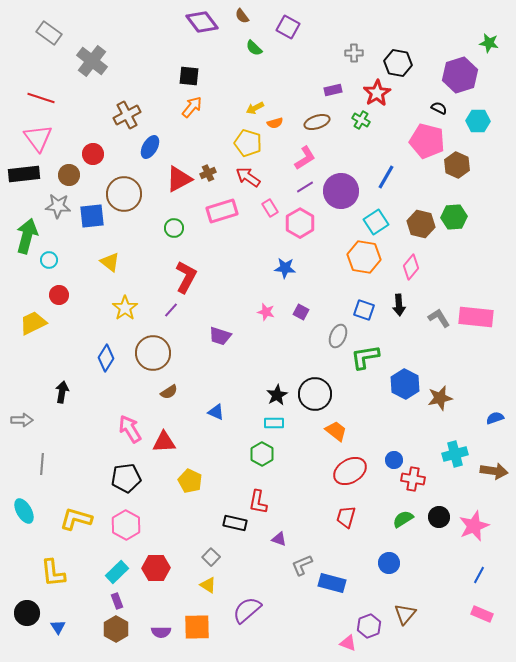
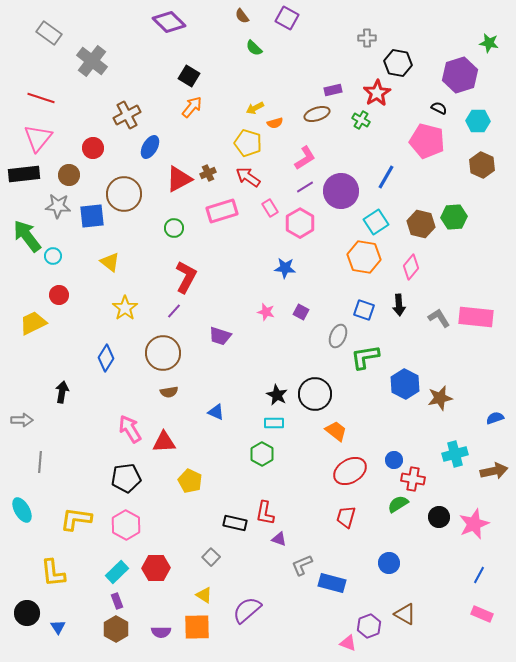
purple diamond at (202, 22): moved 33 px left; rotated 8 degrees counterclockwise
purple square at (288, 27): moved 1 px left, 9 px up
gray cross at (354, 53): moved 13 px right, 15 px up
black square at (189, 76): rotated 25 degrees clockwise
brown ellipse at (317, 122): moved 8 px up
pink triangle at (38, 138): rotated 16 degrees clockwise
red circle at (93, 154): moved 6 px up
brown hexagon at (457, 165): moved 25 px right
green arrow at (27, 236): rotated 52 degrees counterclockwise
cyan circle at (49, 260): moved 4 px right, 4 px up
purple line at (171, 310): moved 3 px right, 1 px down
brown circle at (153, 353): moved 10 px right
brown semicircle at (169, 392): rotated 24 degrees clockwise
black star at (277, 395): rotated 15 degrees counterclockwise
gray line at (42, 464): moved 2 px left, 2 px up
brown arrow at (494, 471): rotated 20 degrees counterclockwise
red L-shape at (258, 502): moved 7 px right, 11 px down
cyan ellipse at (24, 511): moved 2 px left, 1 px up
yellow L-shape at (76, 519): rotated 8 degrees counterclockwise
green semicircle at (403, 519): moved 5 px left, 15 px up
pink star at (474, 526): moved 2 px up
yellow triangle at (208, 585): moved 4 px left, 10 px down
brown triangle at (405, 614): rotated 40 degrees counterclockwise
